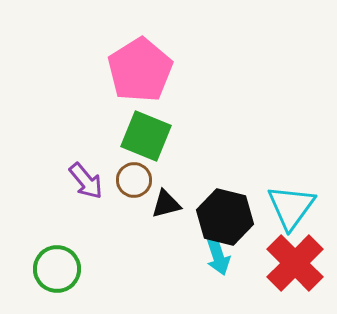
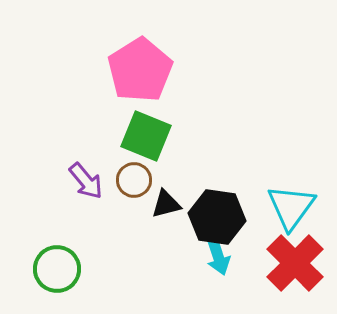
black hexagon: moved 8 px left; rotated 6 degrees counterclockwise
